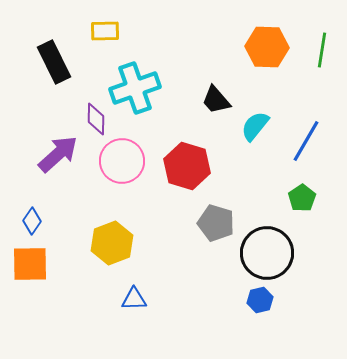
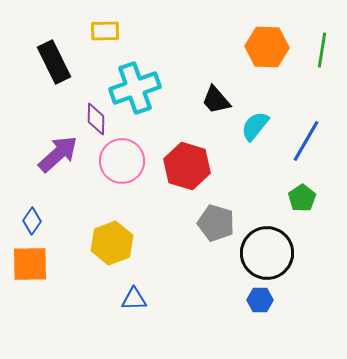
blue hexagon: rotated 15 degrees clockwise
